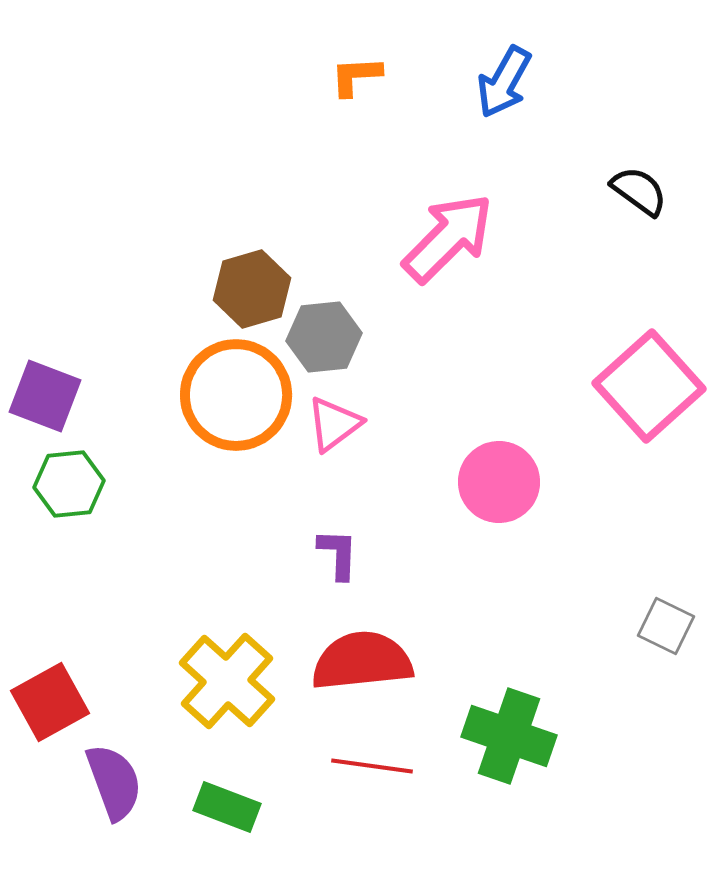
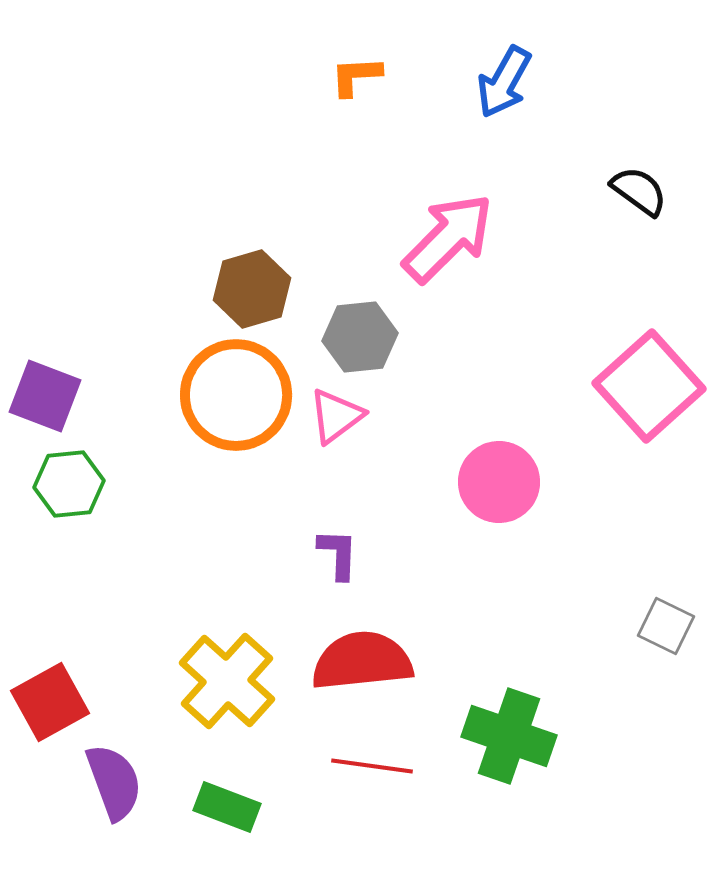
gray hexagon: moved 36 px right
pink triangle: moved 2 px right, 8 px up
